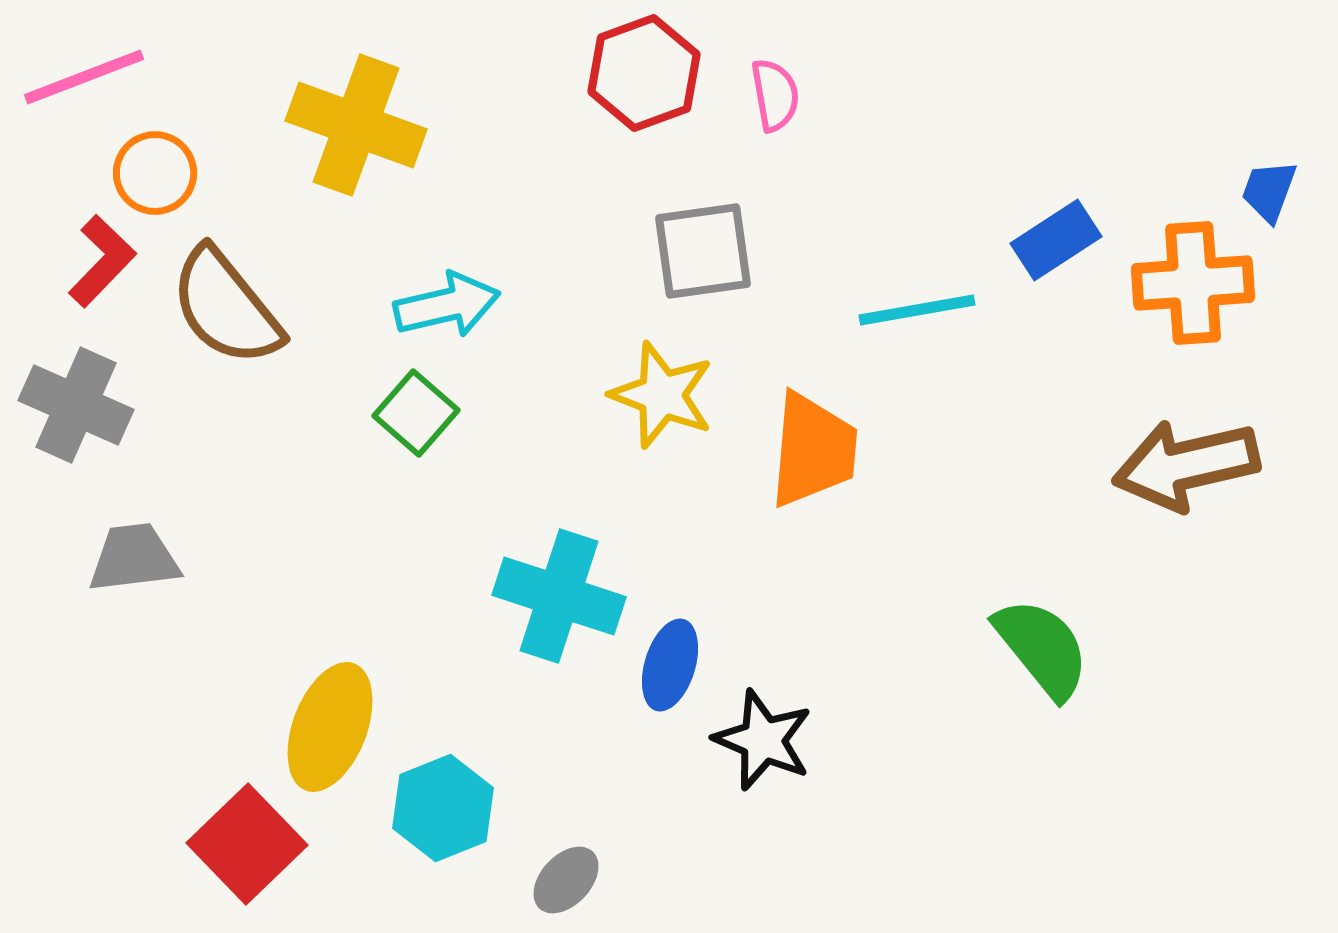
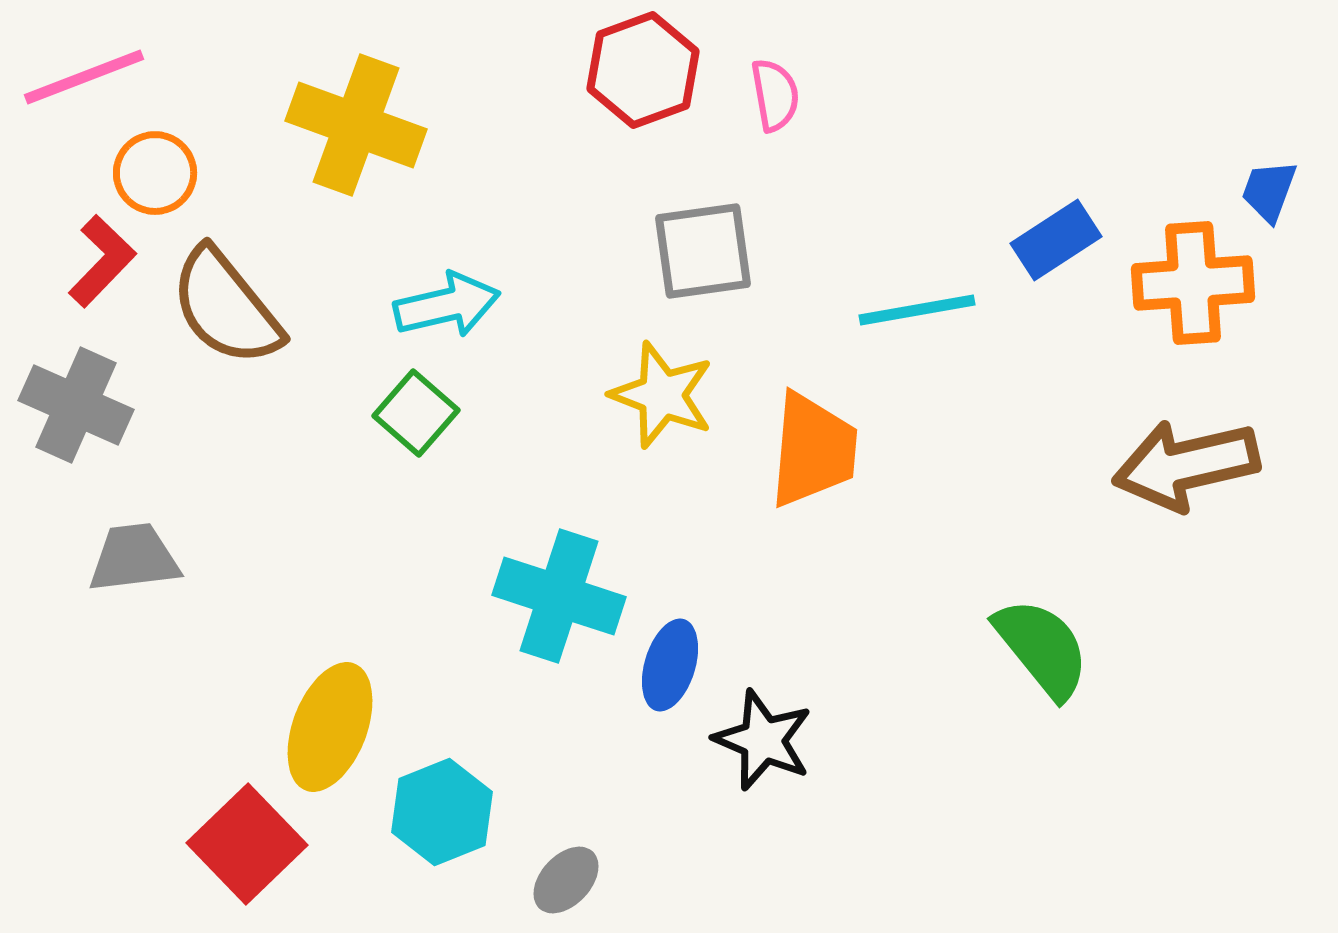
red hexagon: moved 1 px left, 3 px up
cyan hexagon: moved 1 px left, 4 px down
